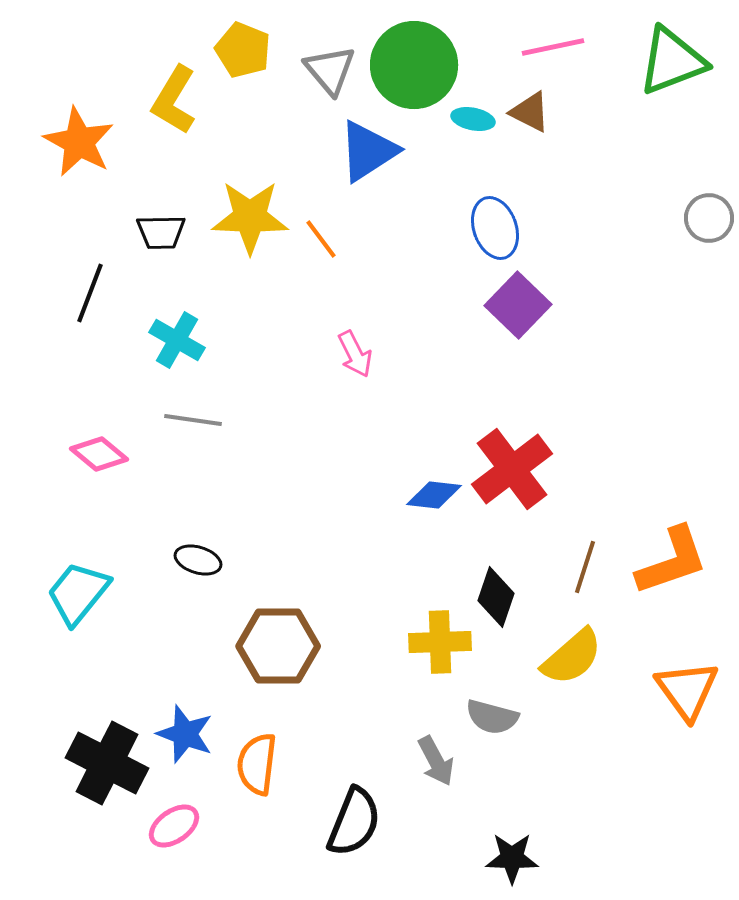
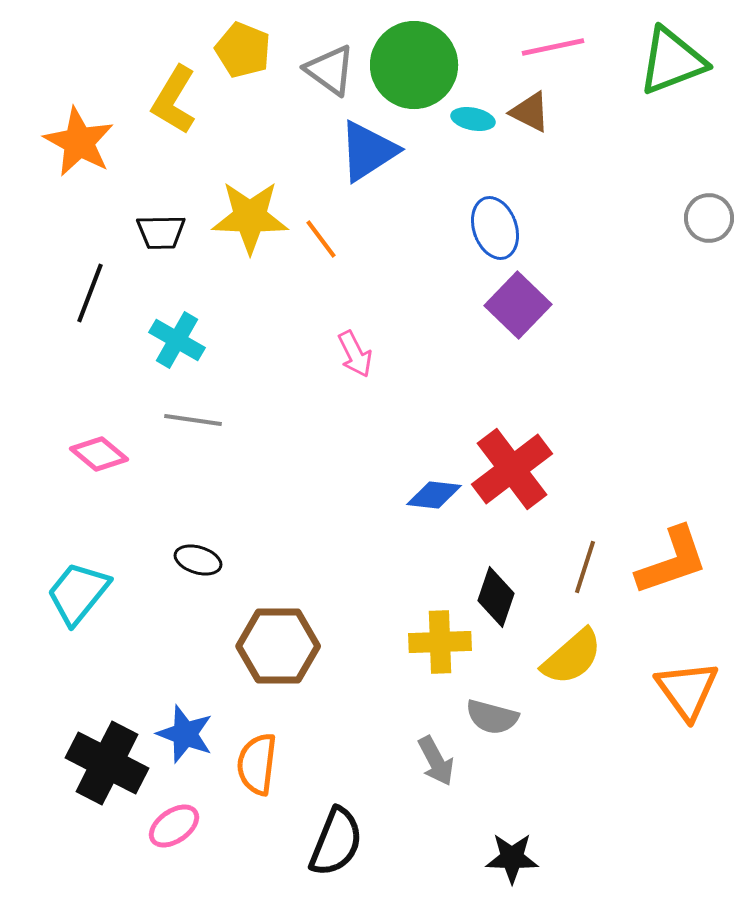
gray triangle: rotated 14 degrees counterclockwise
black semicircle: moved 18 px left, 20 px down
